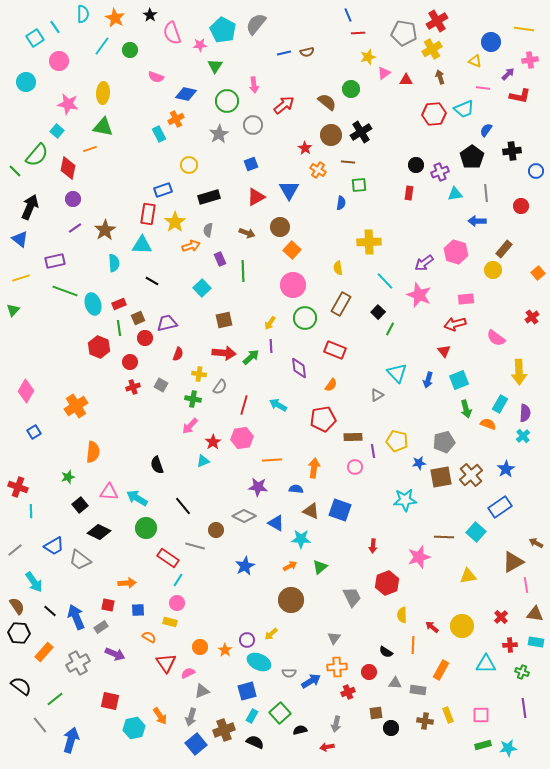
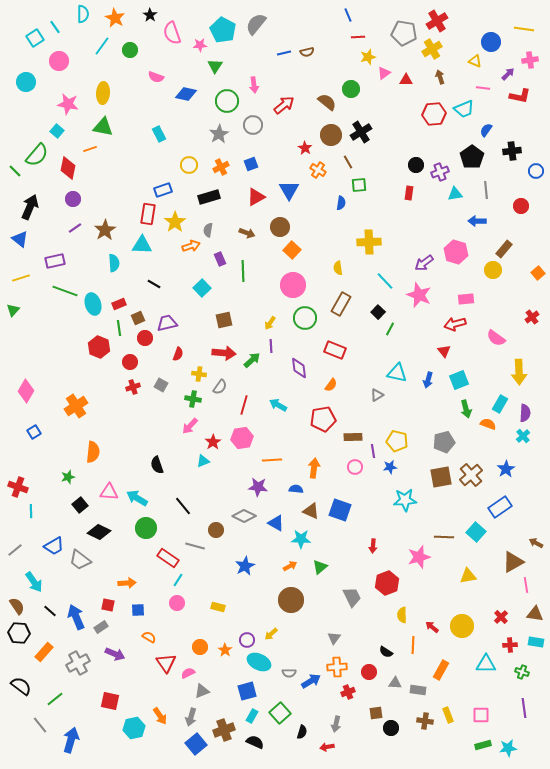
red line at (358, 33): moved 4 px down
orange cross at (176, 119): moved 45 px right, 48 px down
brown line at (348, 162): rotated 56 degrees clockwise
gray line at (486, 193): moved 3 px up
black line at (152, 281): moved 2 px right, 3 px down
green arrow at (251, 357): moved 1 px right, 3 px down
cyan triangle at (397, 373): rotated 35 degrees counterclockwise
blue star at (419, 463): moved 29 px left, 4 px down
yellow rectangle at (170, 622): moved 48 px right, 15 px up
black semicircle at (300, 730): moved 2 px right, 2 px down; rotated 120 degrees clockwise
